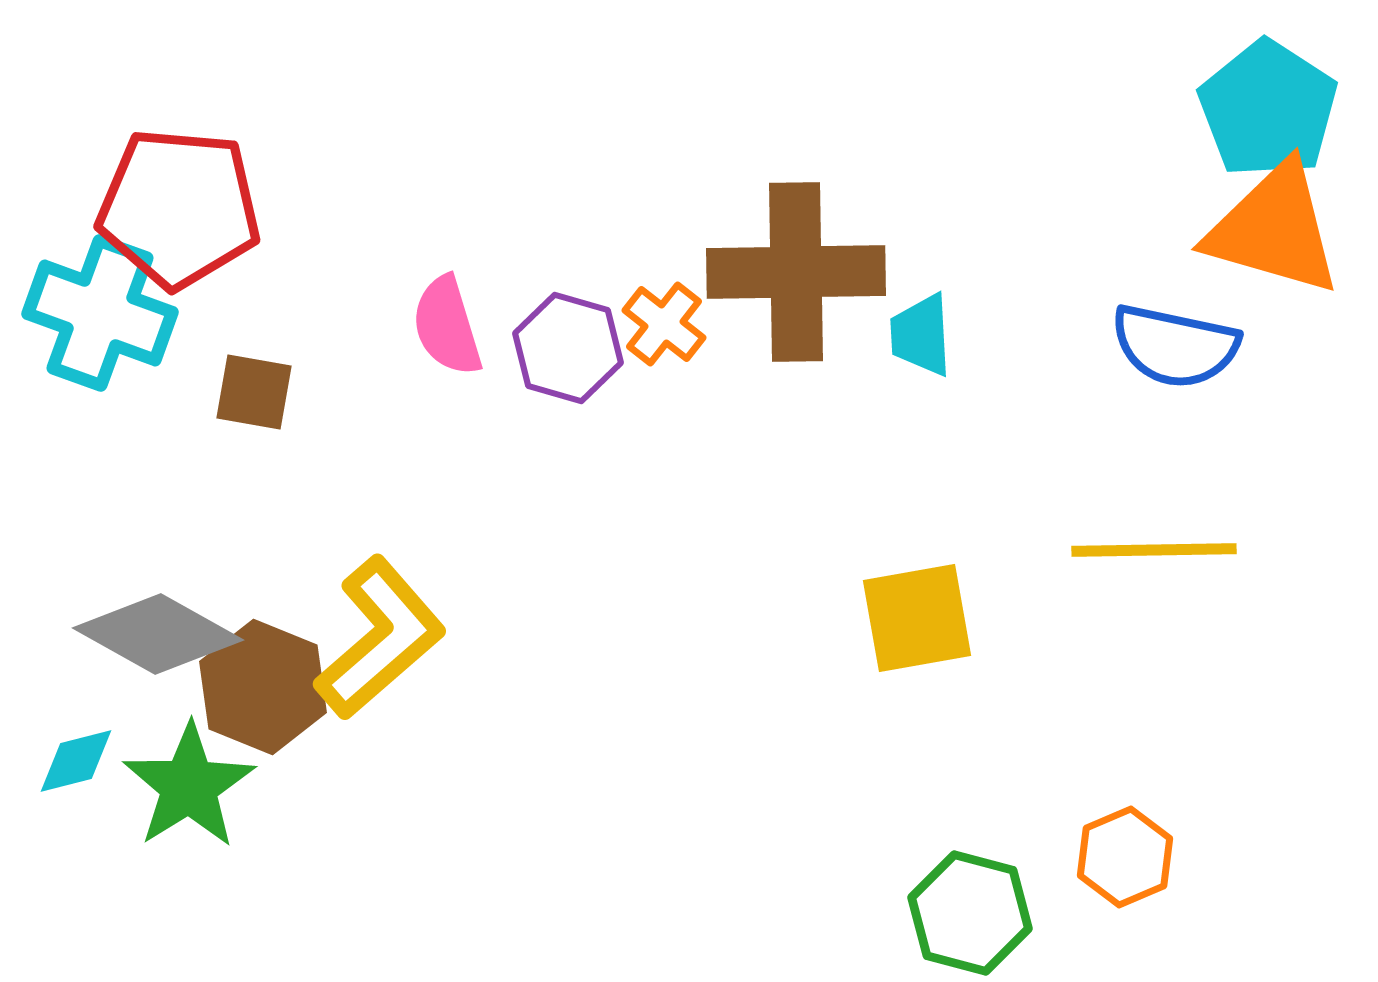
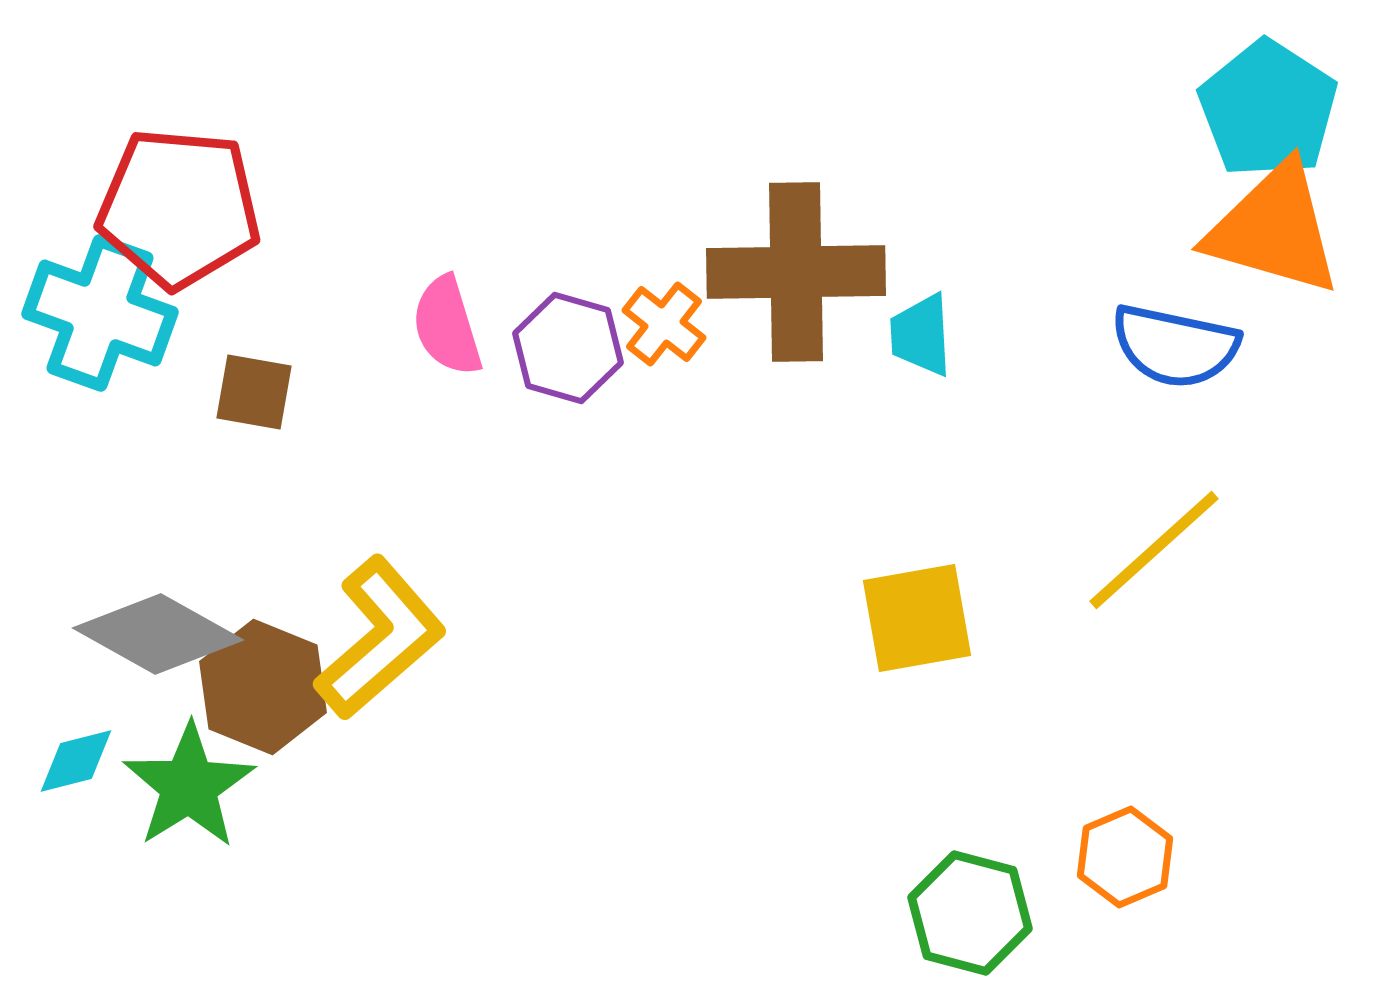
yellow line: rotated 41 degrees counterclockwise
